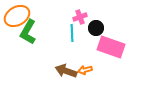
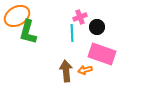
black circle: moved 1 px right, 1 px up
green L-shape: rotated 15 degrees counterclockwise
pink rectangle: moved 9 px left, 7 px down
brown arrow: rotated 65 degrees clockwise
